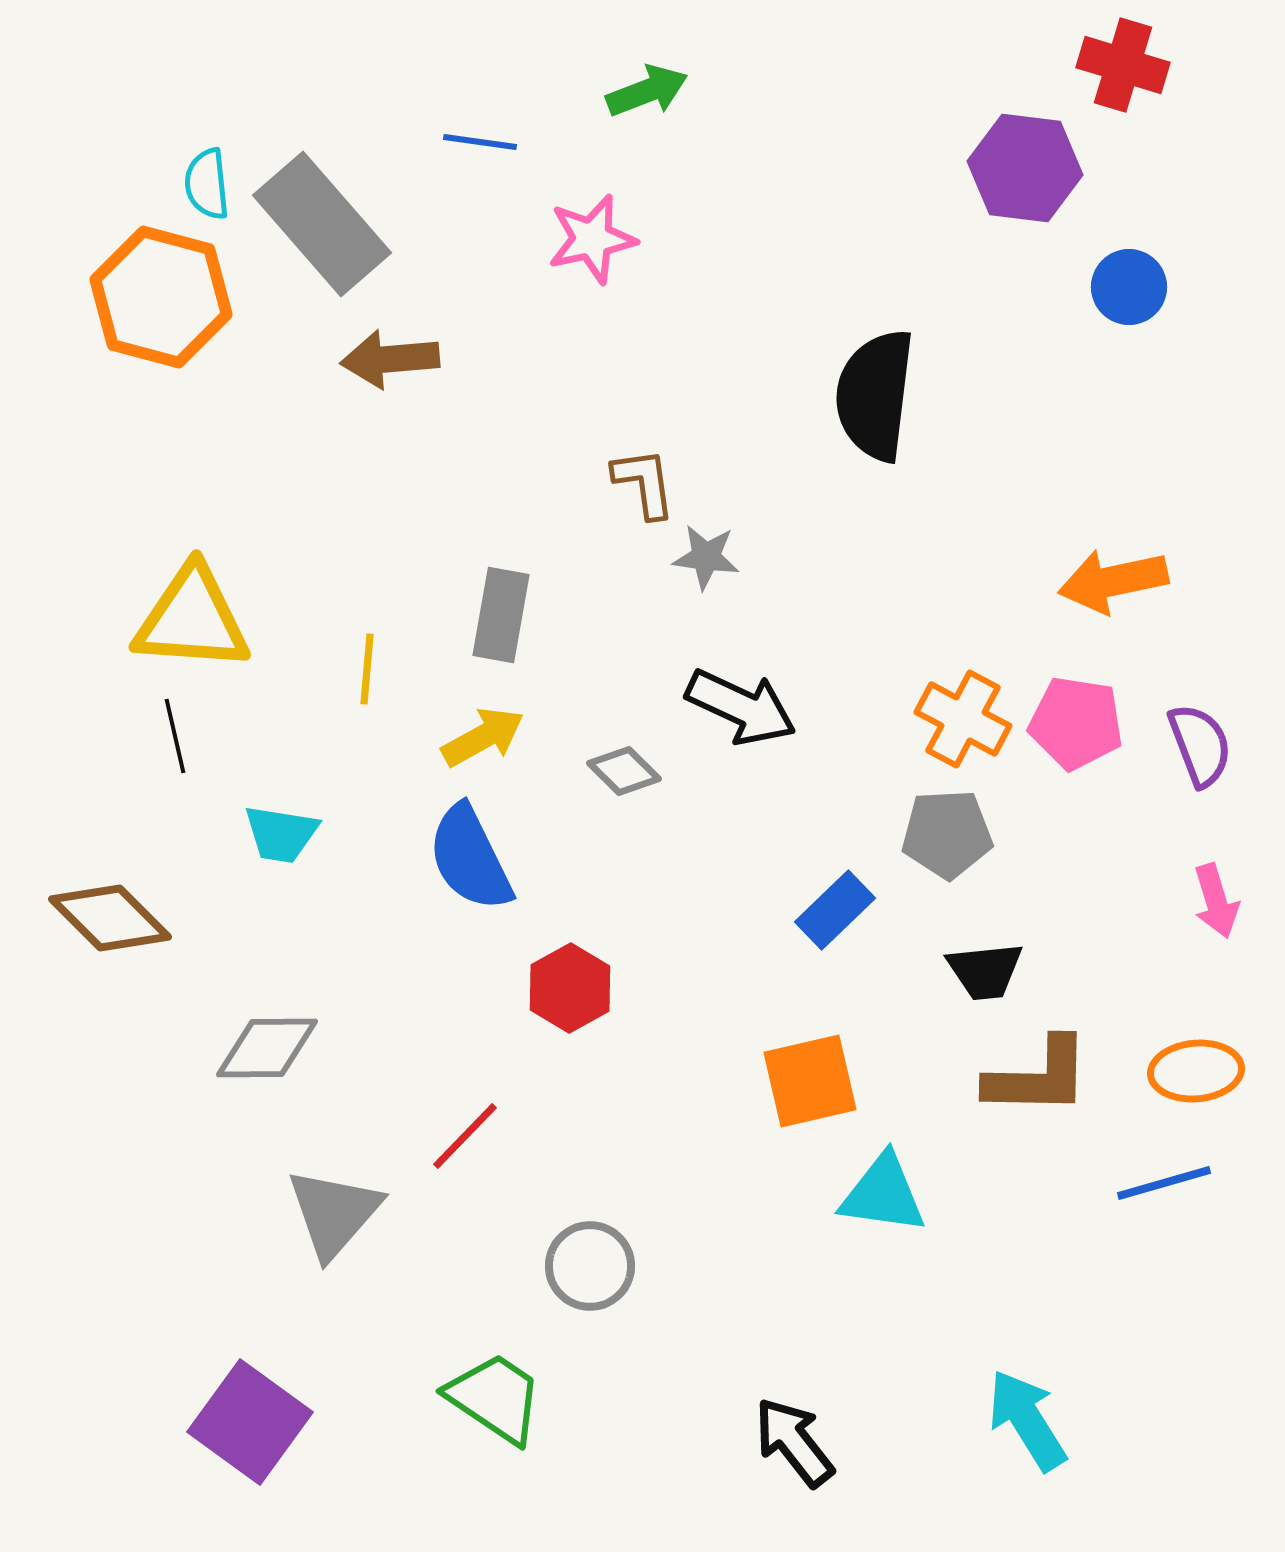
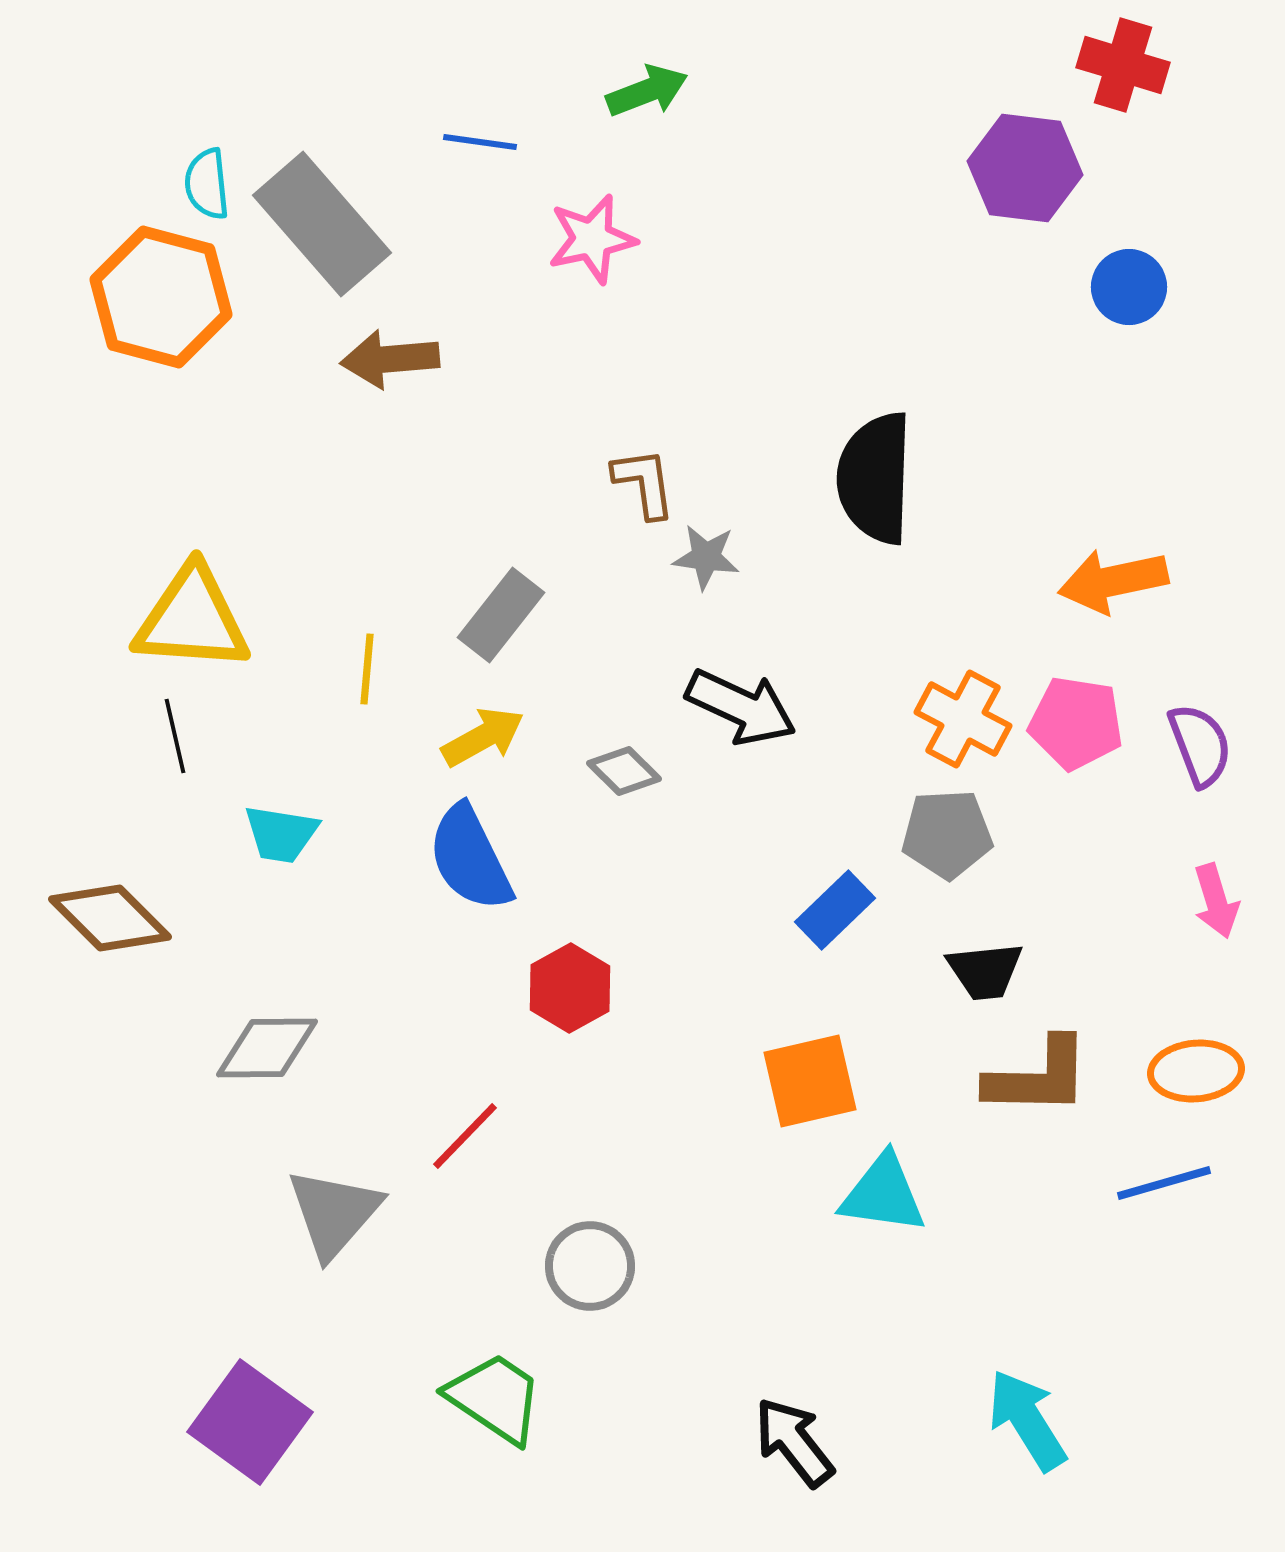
black semicircle at (875, 395): moved 83 px down; rotated 5 degrees counterclockwise
gray rectangle at (501, 615): rotated 28 degrees clockwise
